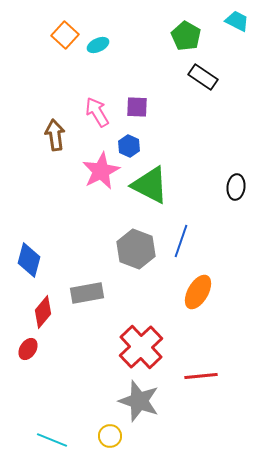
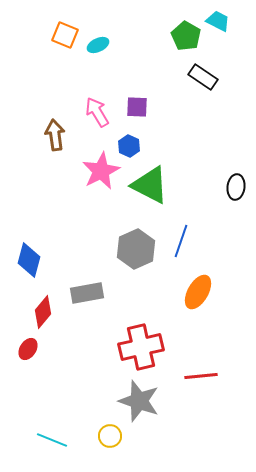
cyan trapezoid: moved 19 px left
orange square: rotated 20 degrees counterclockwise
gray hexagon: rotated 15 degrees clockwise
red cross: rotated 30 degrees clockwise
